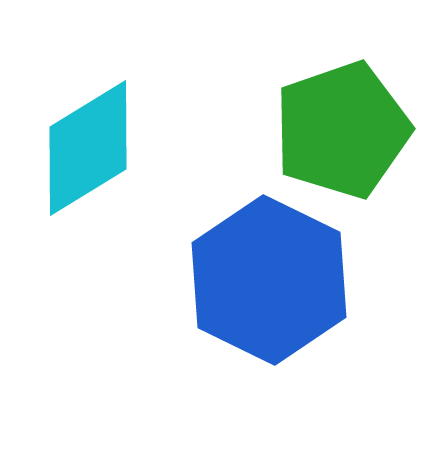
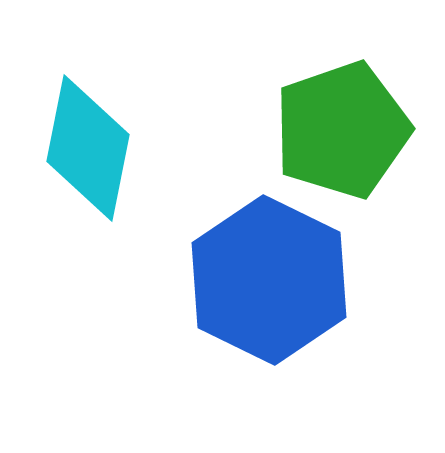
cyan diamond: rotated 47 degrees counterclockwise
